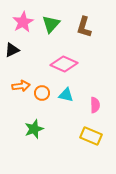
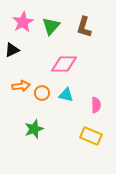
green triangle: moved 2 px down
pink diamond: rotated 24 degrees counterclockwise
pink semicircle: moved 1 px right
